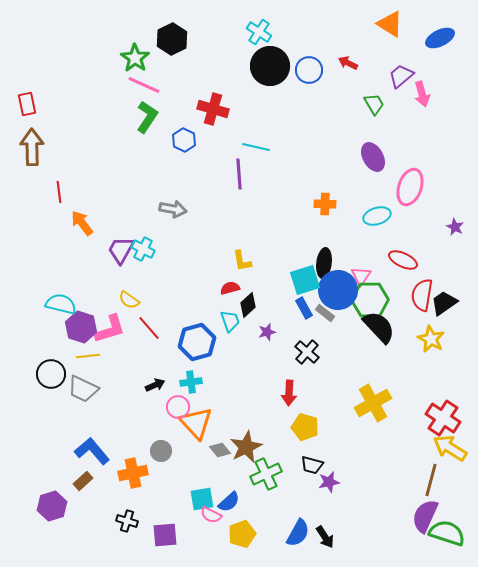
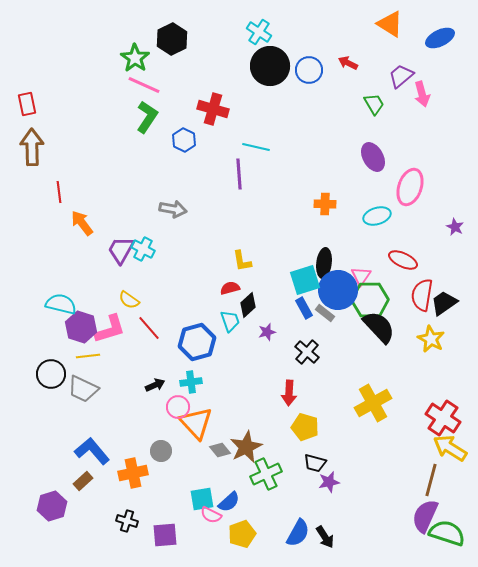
black trapezoid at (312, 465): moved 3 px right, 2 px up
